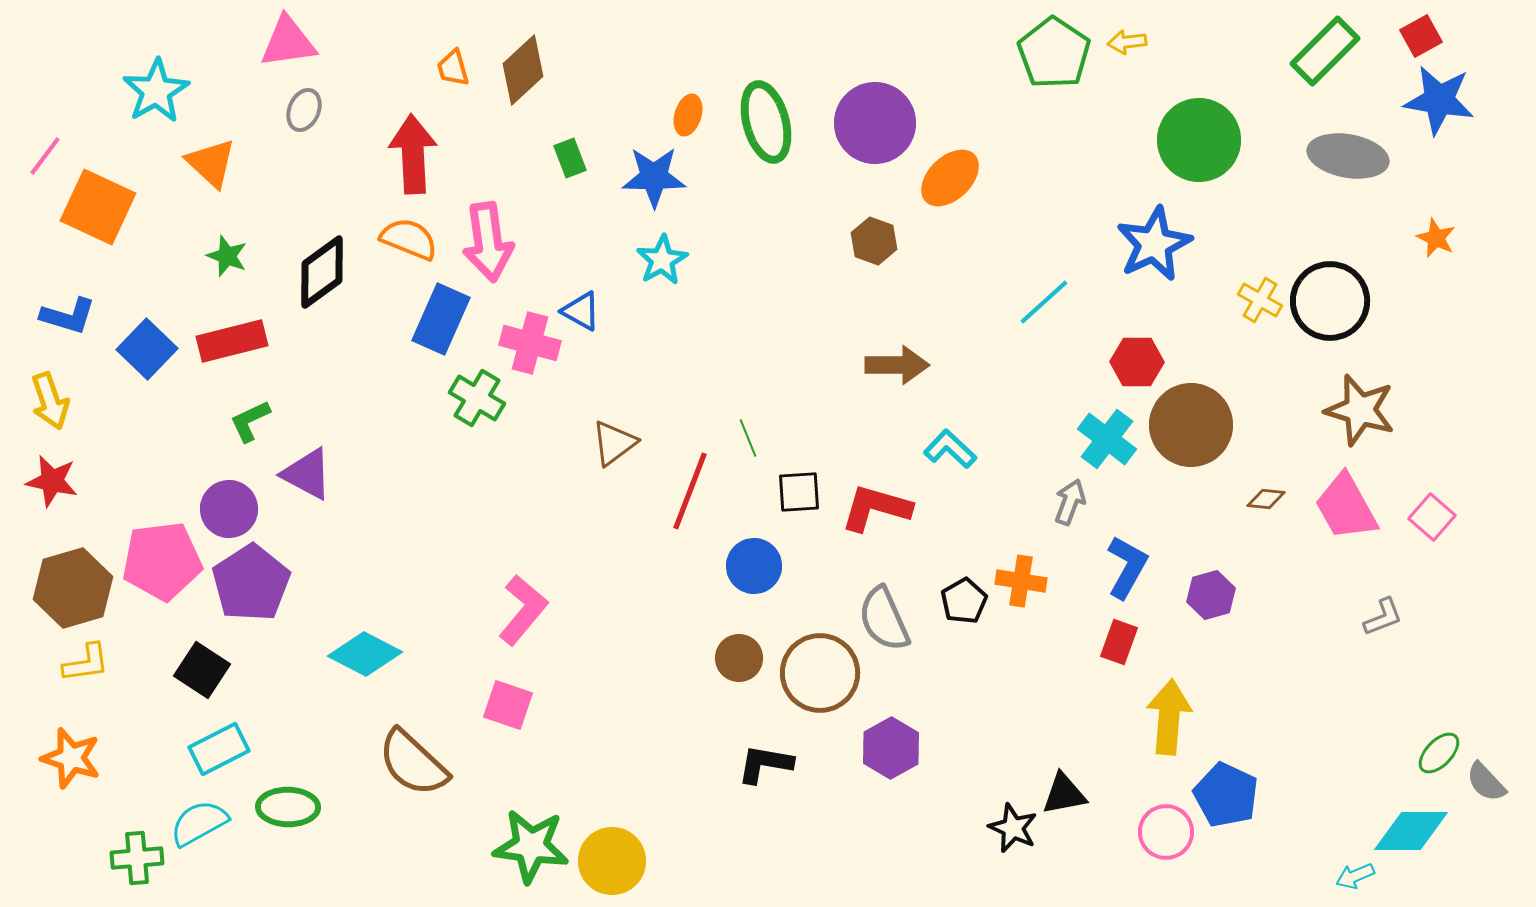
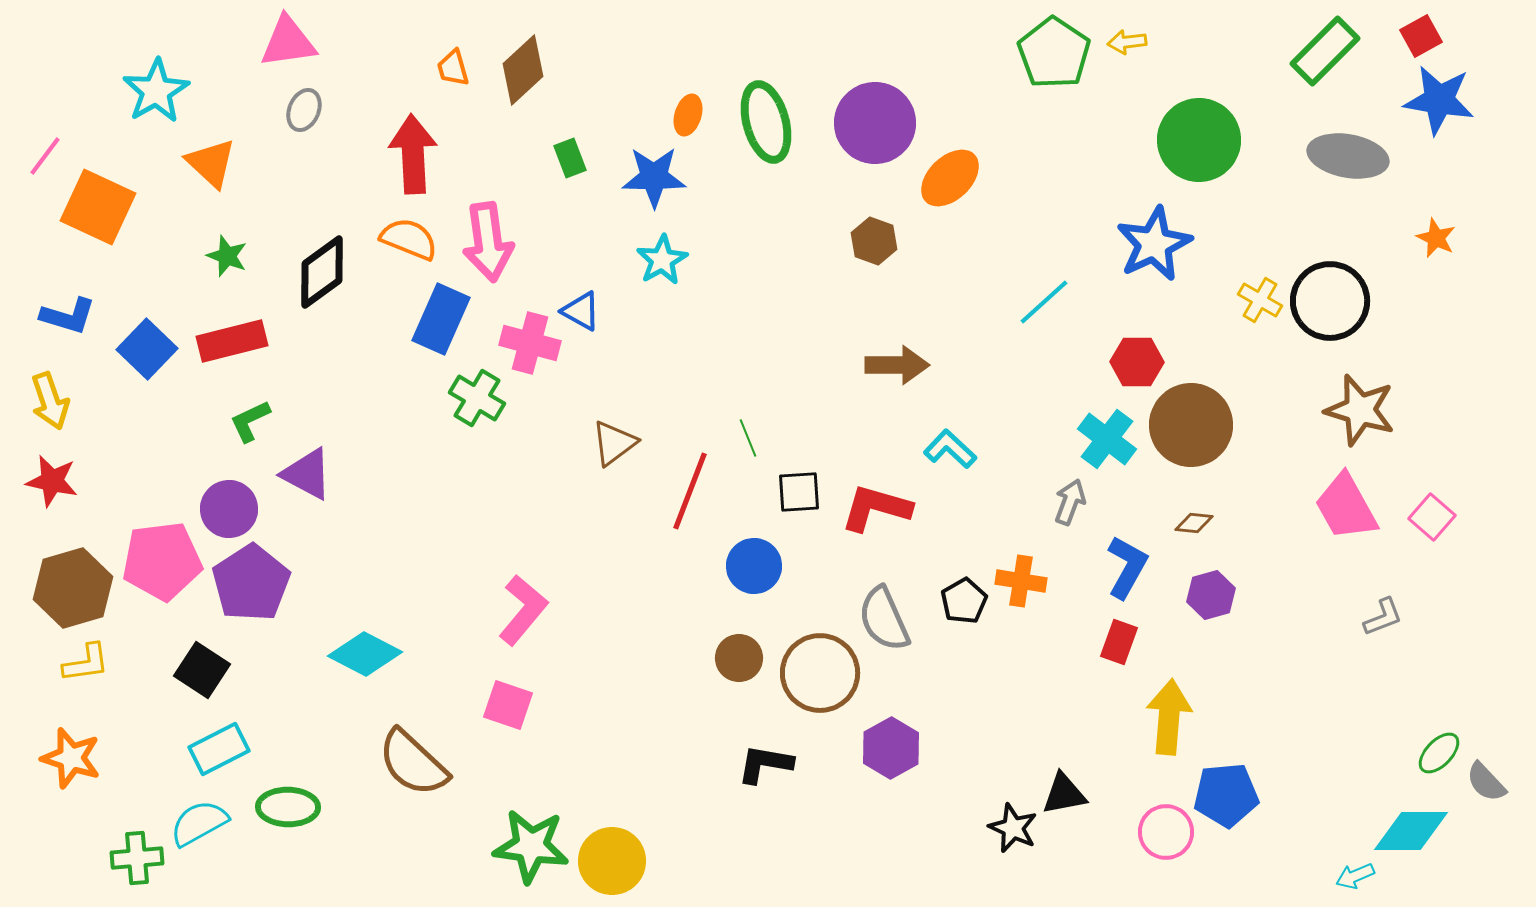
brown diamond at (1266, 499): moved 72 px left, 24 px down
blue pentagon at (1226, 795): rotated 30 degrees counterclockwise
